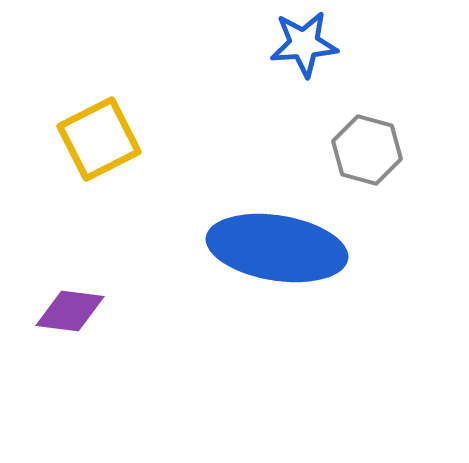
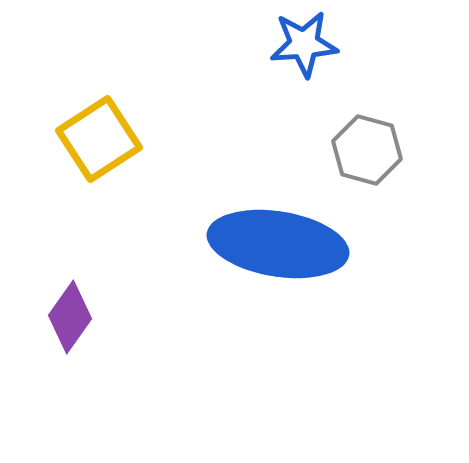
yellow square: rotated 6 degrees counterclockwise
blue ellipse: moved 1 px right, 4 px up
purple diamond: moved 6 px down; rotated 62 degrees counterclockwise
